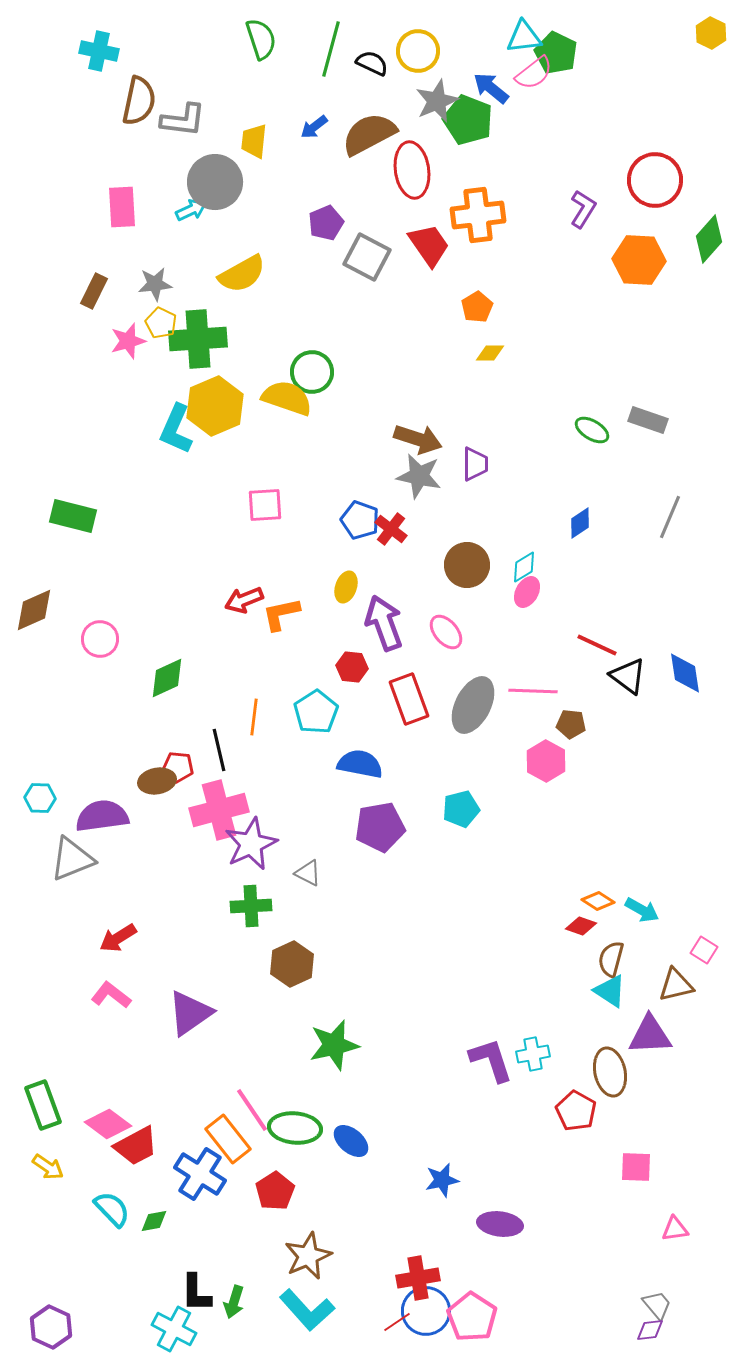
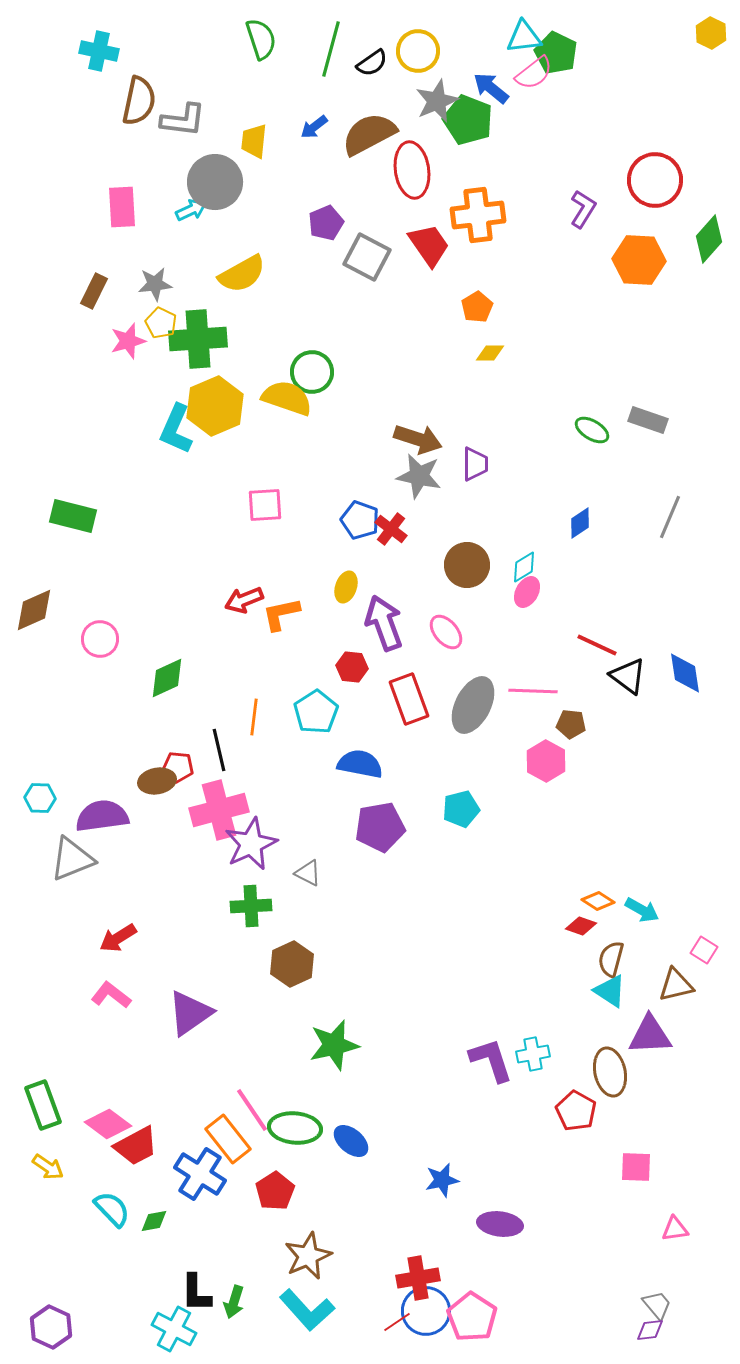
black semicircle at (372, 63): rotated 120 degrees clockwise
